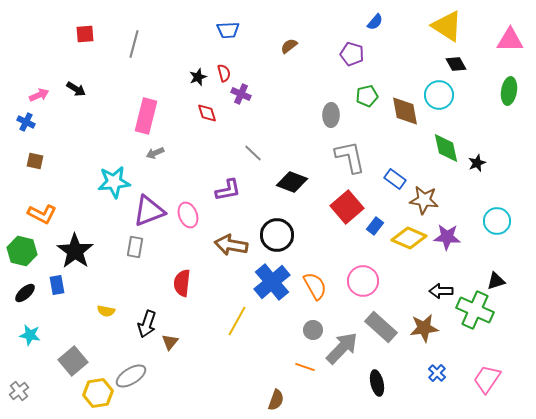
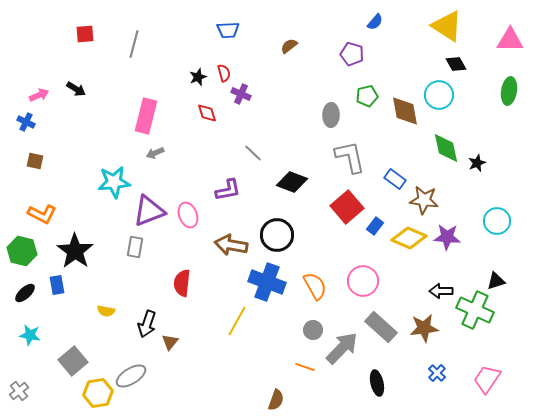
blue cross at (272, 282): moved 5 px left; rotated 30 degrees counterclockwise
